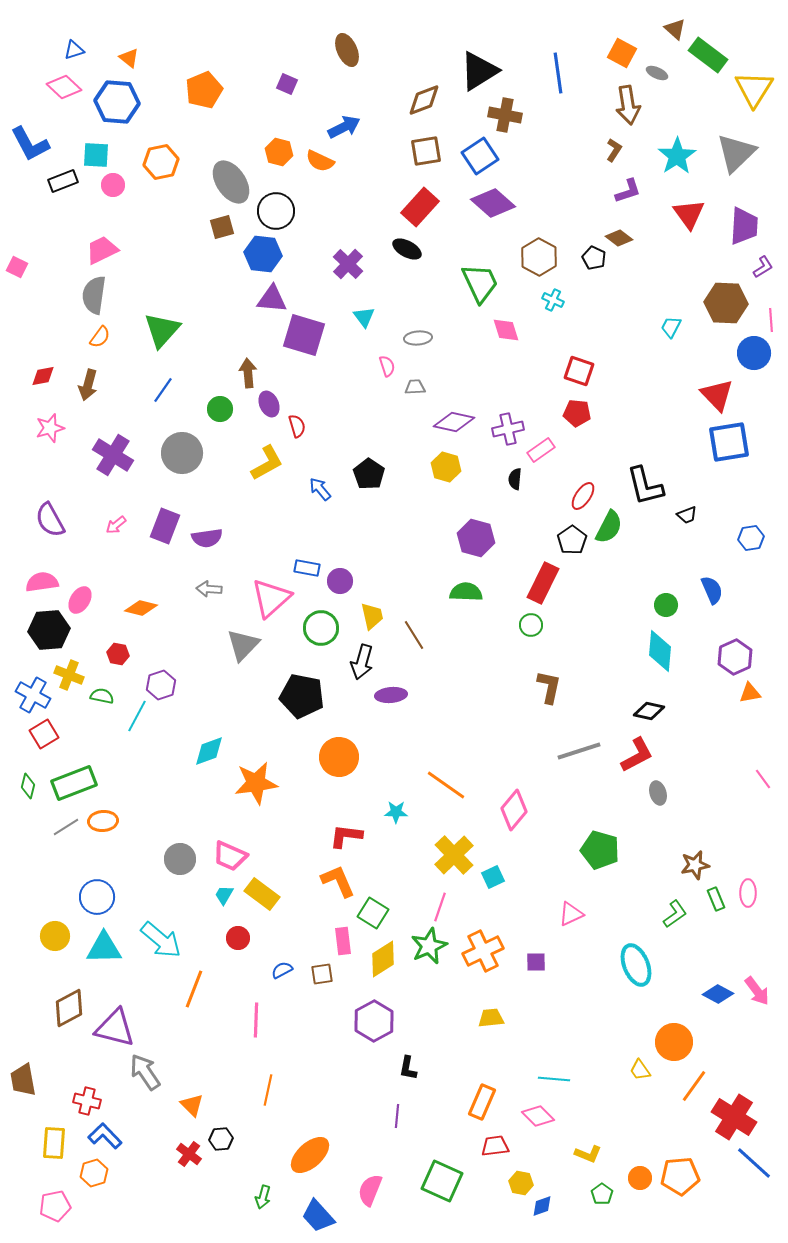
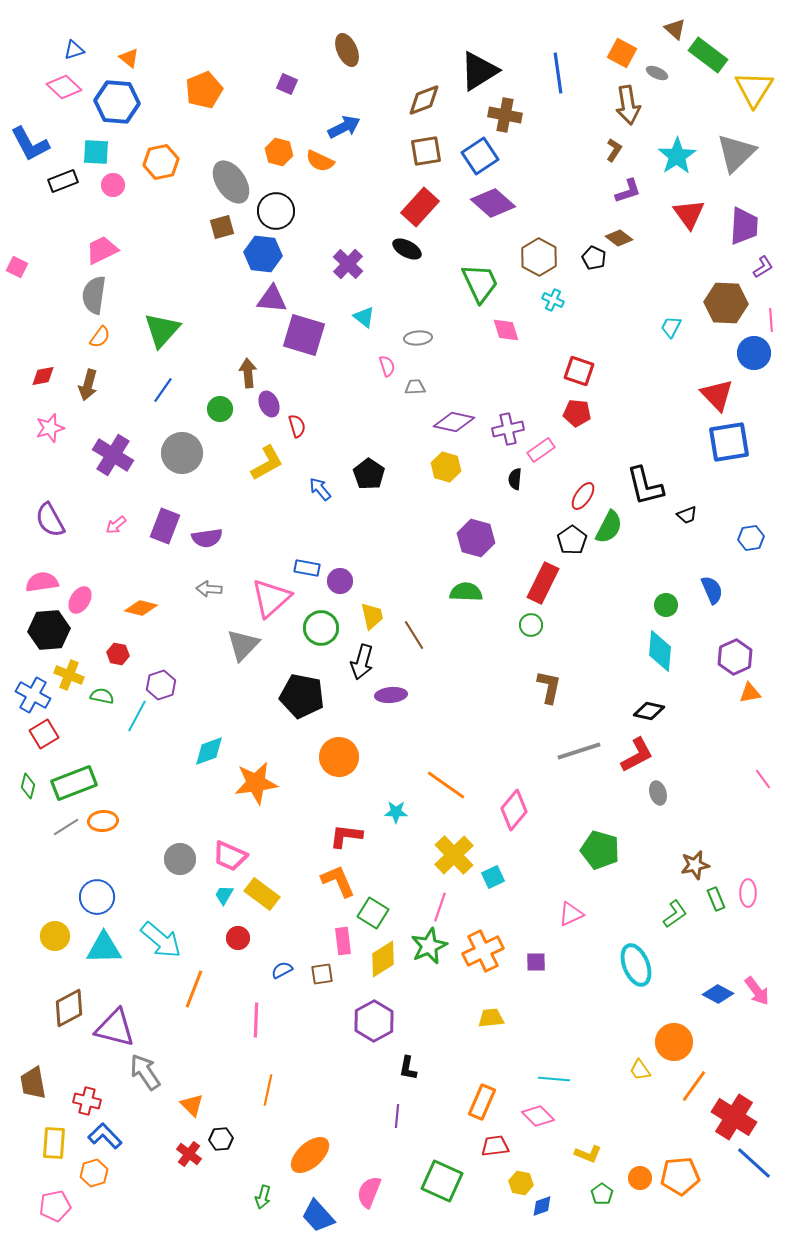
cyan square at (96, 155): moved 3 px up
cyan triangle at (364, 317): rotated 15 degrees counterclockwise
brown trapezoid at (23, 1080): moved 10 px right, 3 px down
pink semicircle at (370, 1190): moved 1 px left, 2 px down
